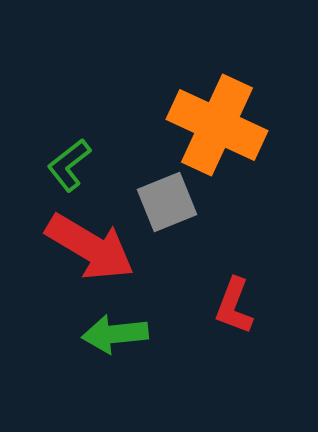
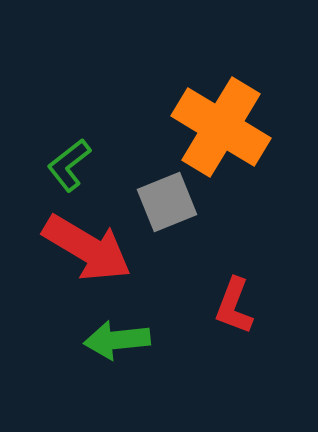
orange cross: moved 4 px right, 2 px down; rotated 6 degrees clockwise
red arrow: moved 3 px left, 1 px down
green arrow: moved 2 px right, 6 px down
